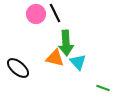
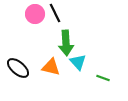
pink circle: moved 1 px left
orange triangle: moved 4 px left, 9 px down
green line: moved 10 px up
